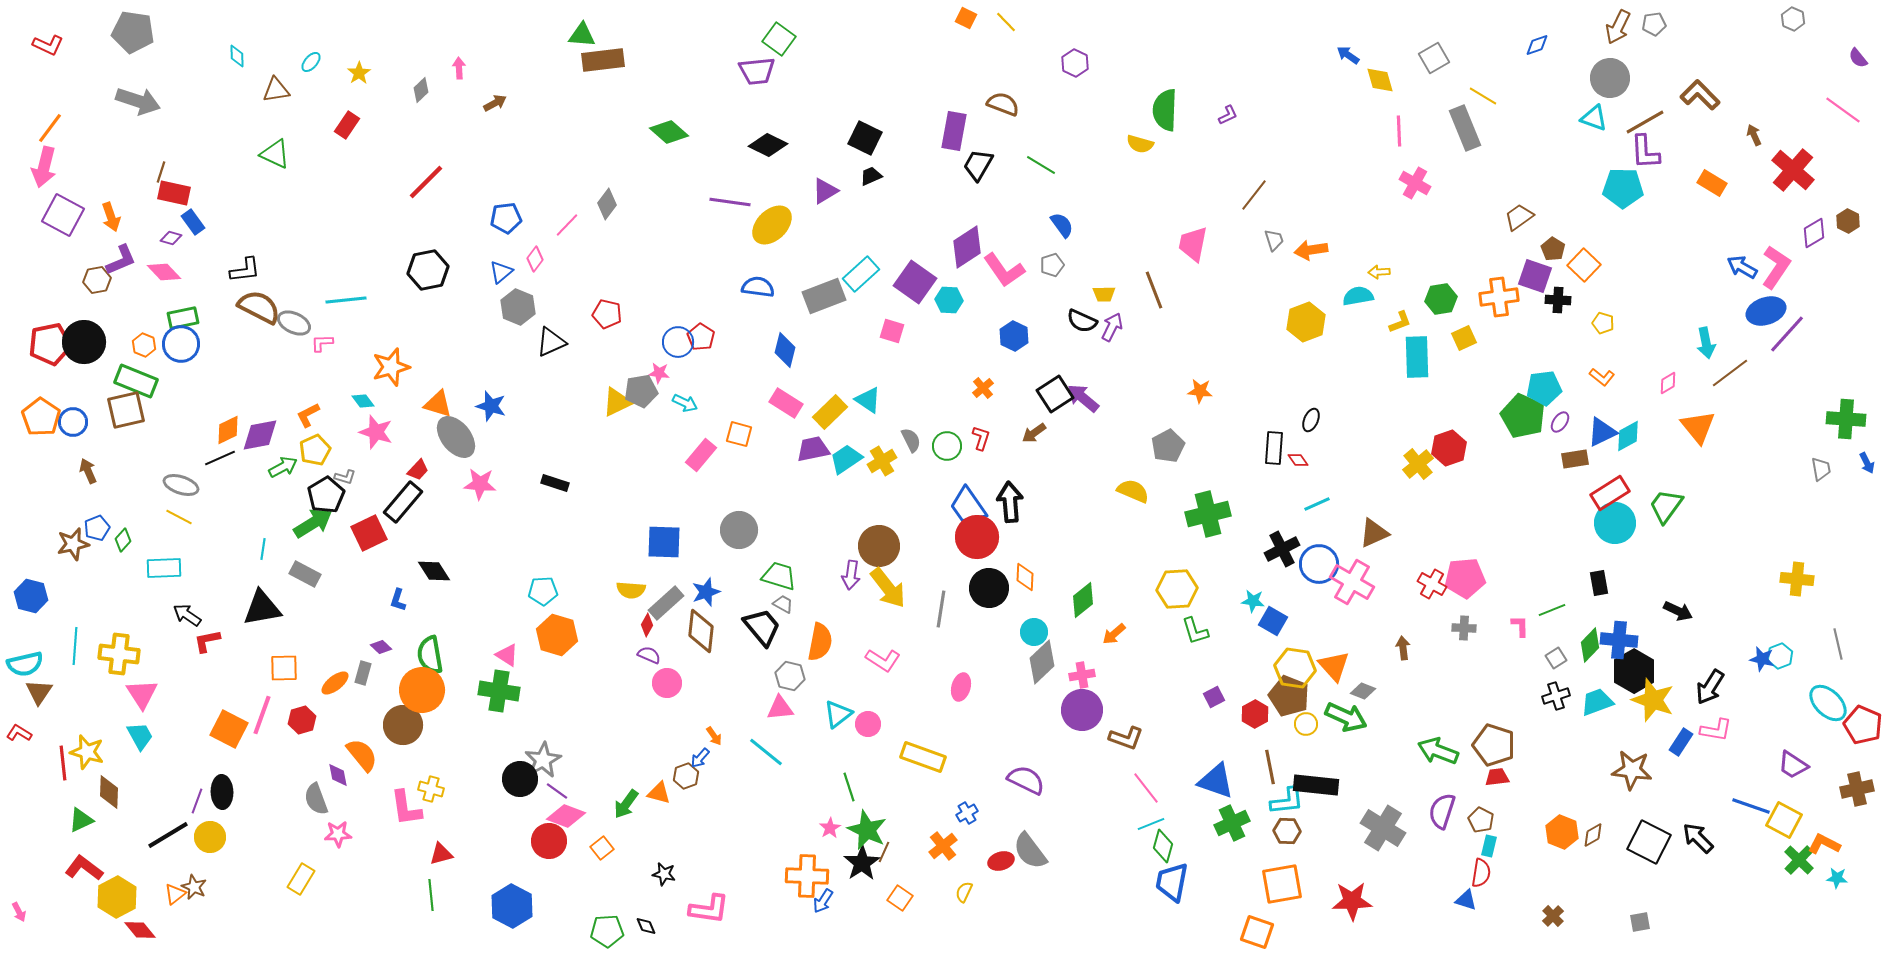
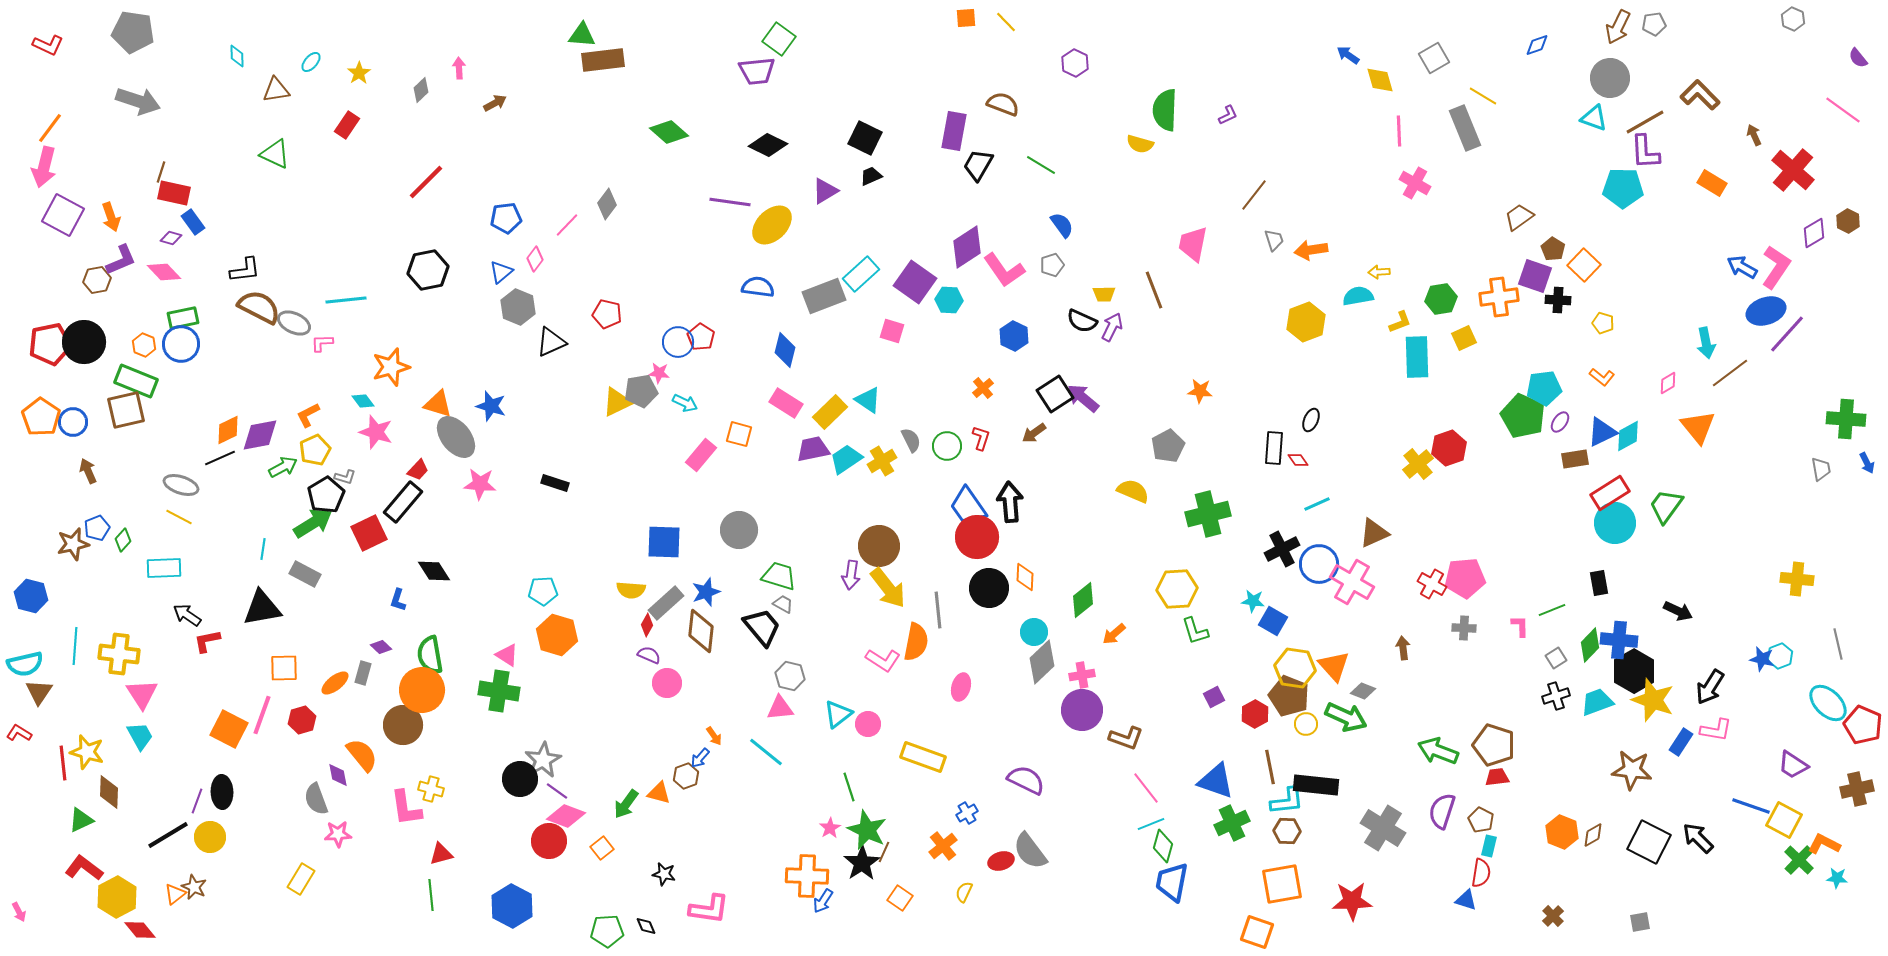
orange square at (966, 18): rotated 30 degrees counterclockwise
gray line at (941, 609): moved 3 px left, 1 px down; rotated 15 degrees counterclockwise
orange semicircle at (820, 642): moved 96 px right
